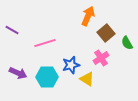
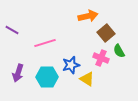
orange arrow: rotated 54 degrees clockwise
green semicircle: moved 8 px left, 8 px down
pink cross: rotated 35 degrees counterclockwise
purple arrow: rotated 84 degrees clockwise
